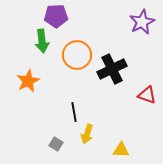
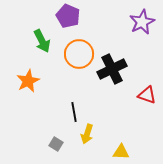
purple pentagon: moved 12 px right; rotated 25 degrees clockwise
green arrow: rotated 20 degrees counterclockwise
orange circle: moved 2 px right, 1 px up
yellow triangle: moved 2 px down
